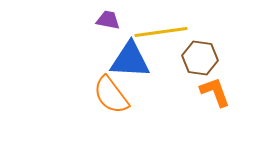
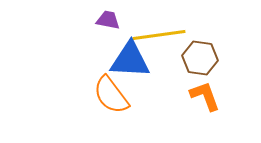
yellow line: moved 2 px left, 3 px down
orange L-shape: moved 10 px left, 4 px down
